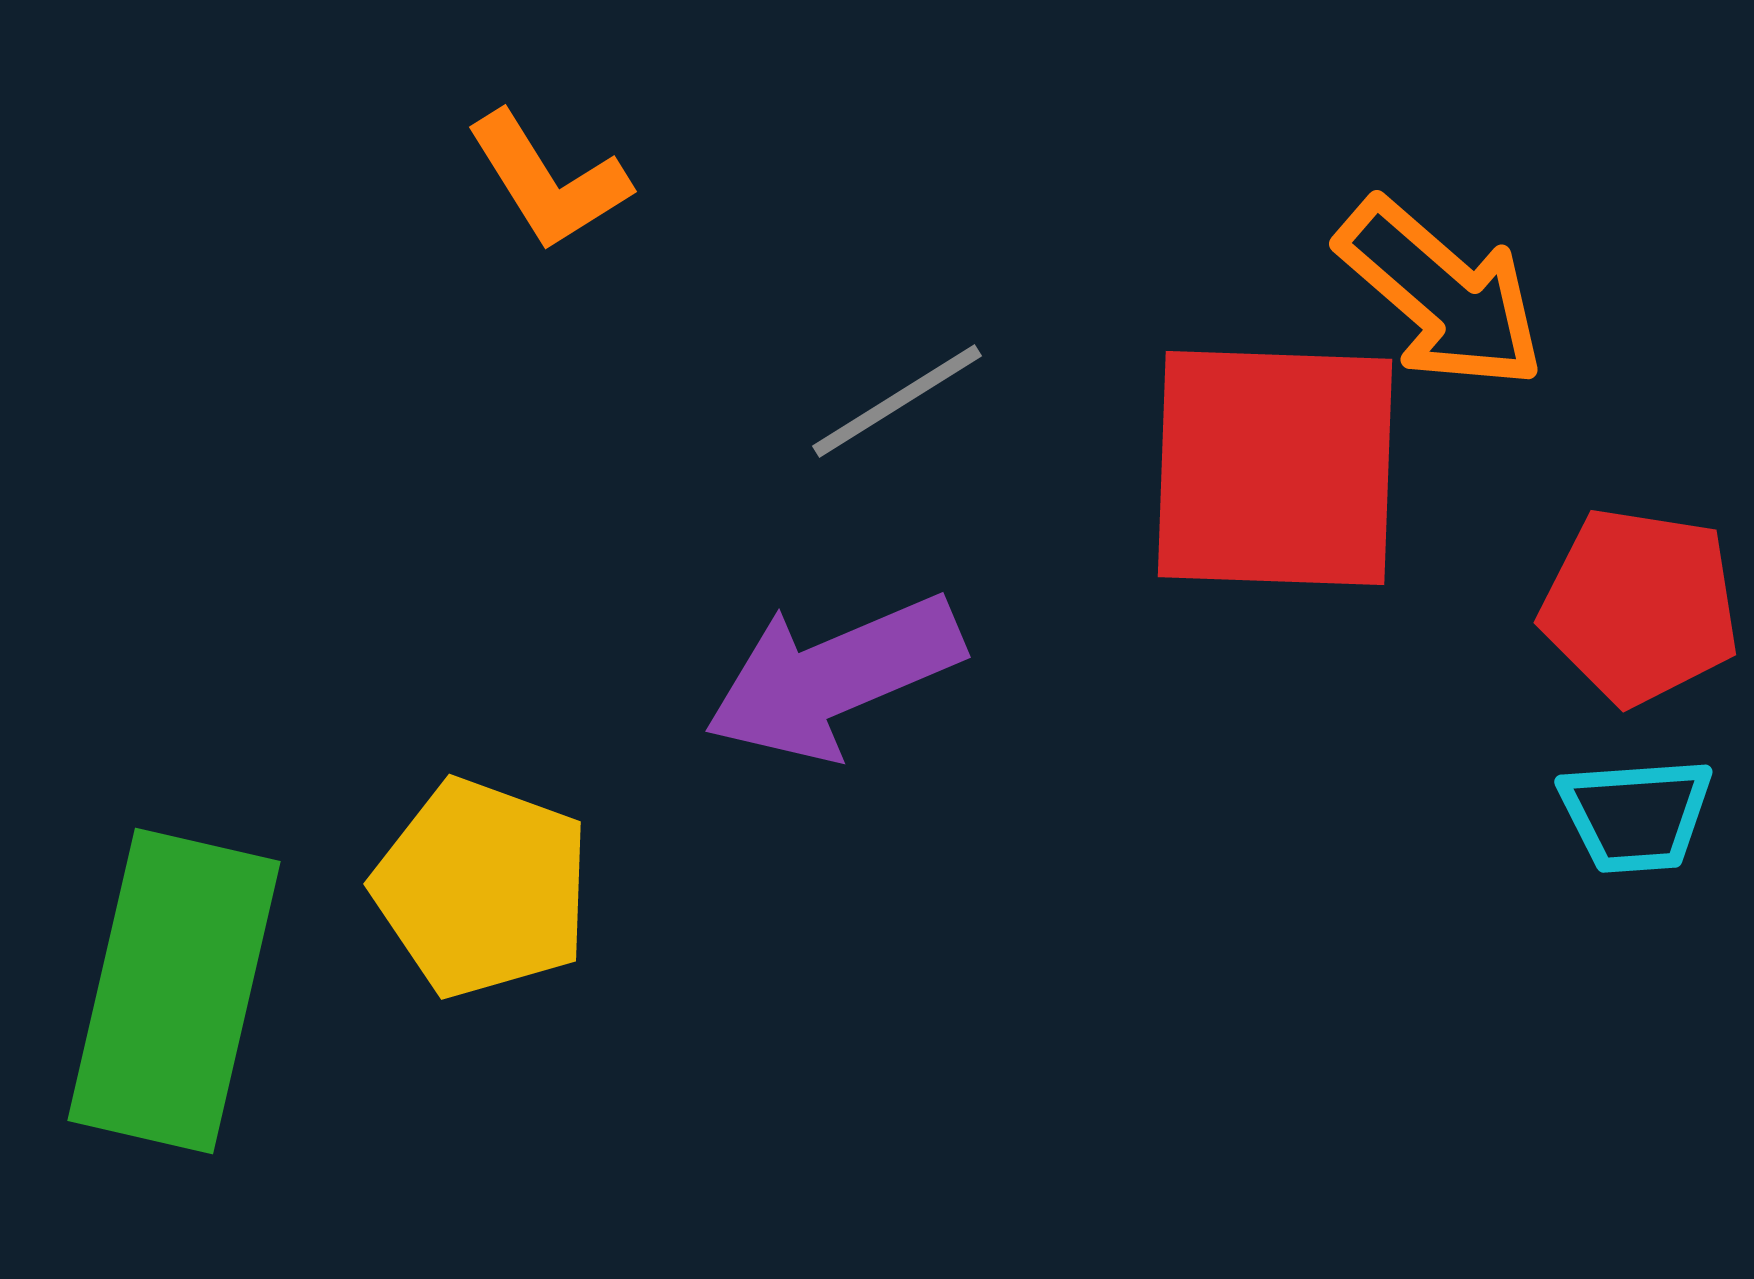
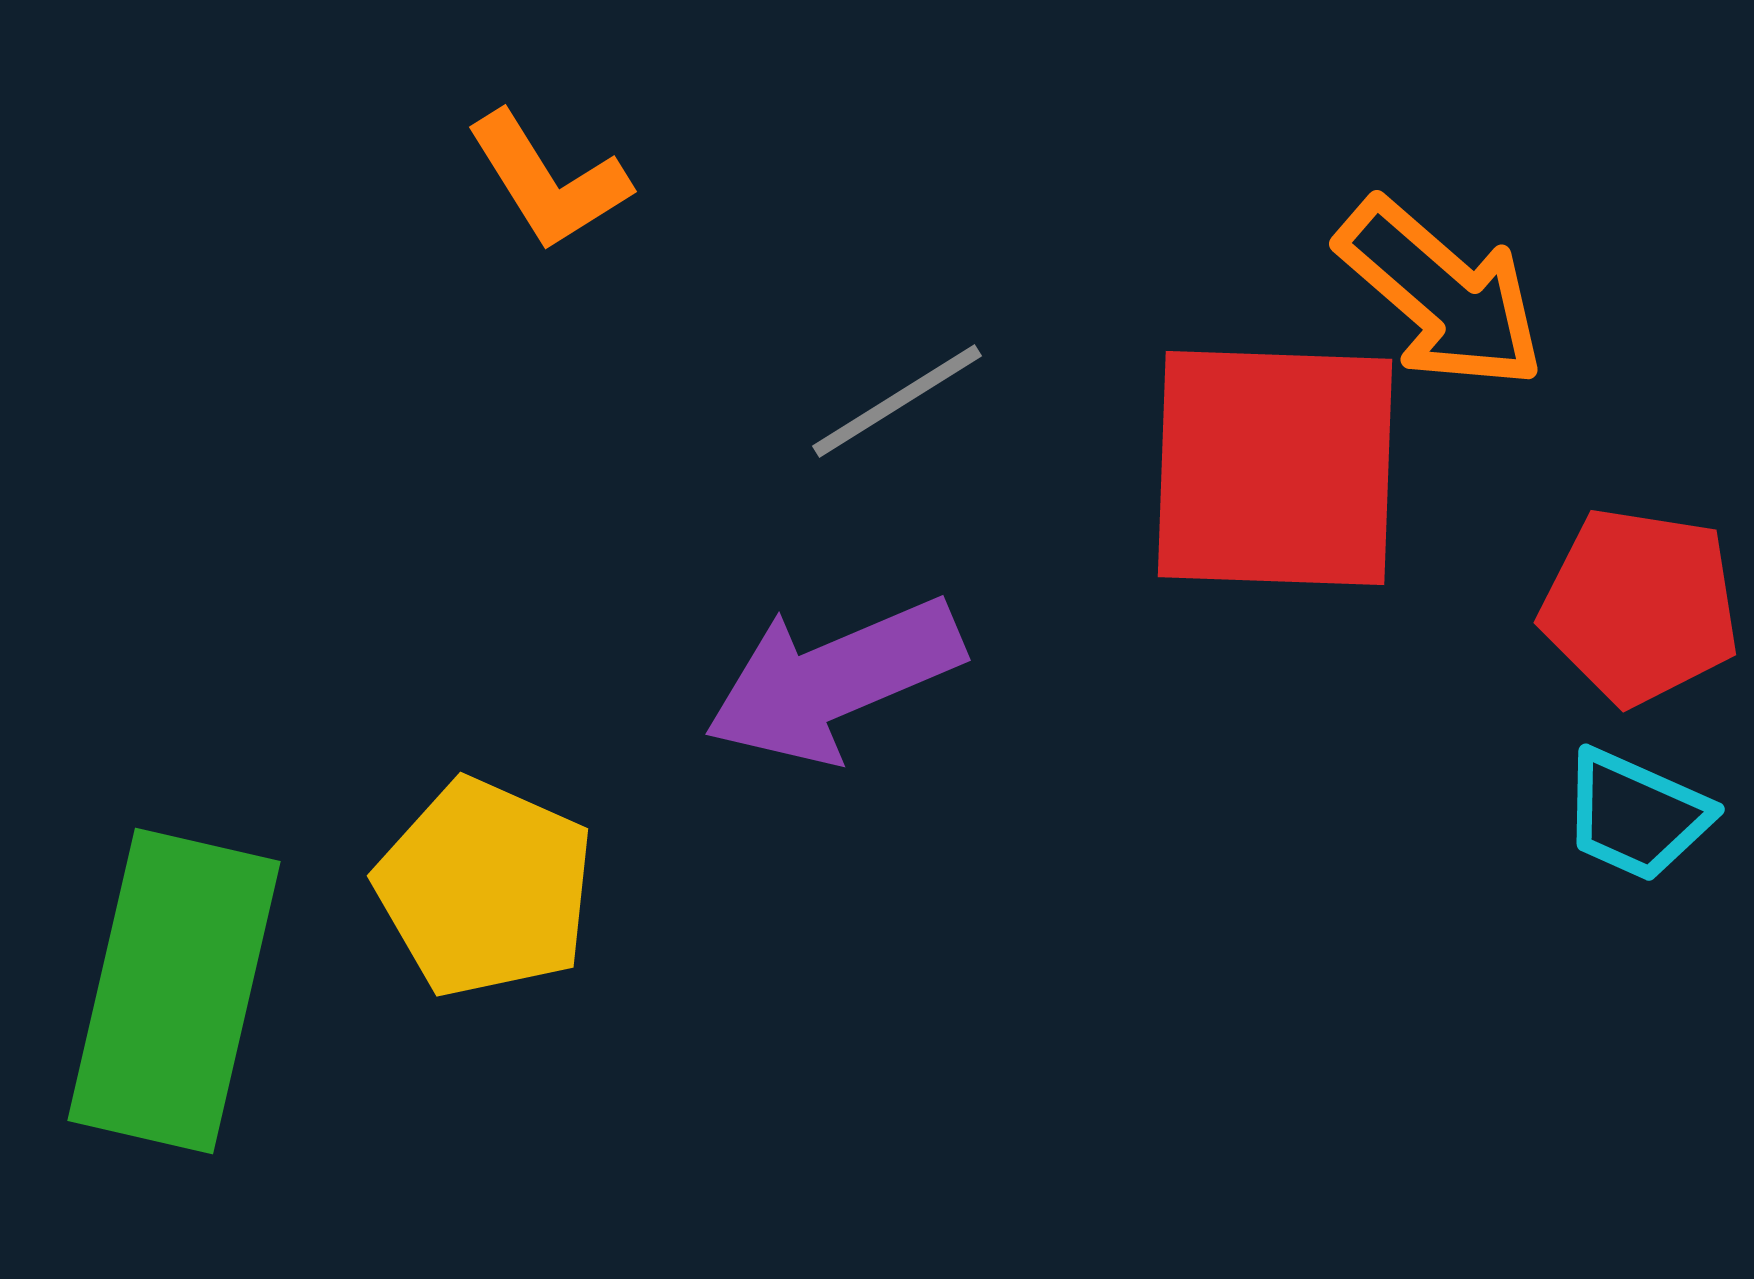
purple arrow: moved 3 px down
cyan trapezoid: rotated 28 degrees clockwise
yellow pentagon: moved 3 px right; rotated 4 degrees clockwise
